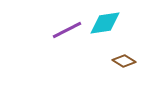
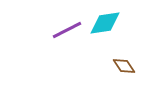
brown diamond: moved 5 px down; rotated 25 degrees clockwise
